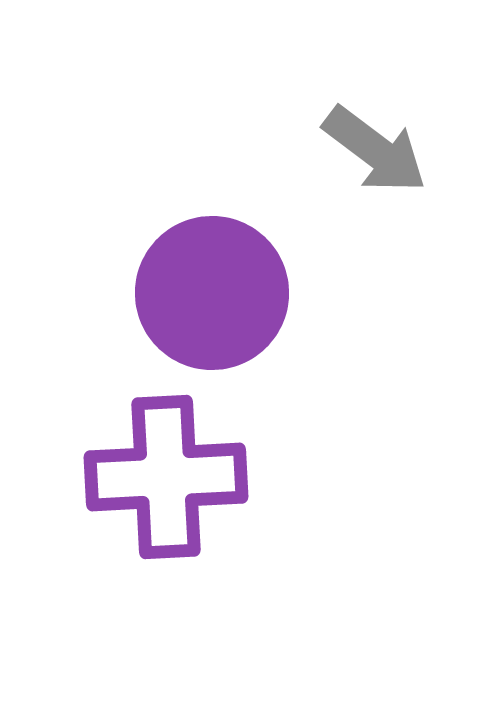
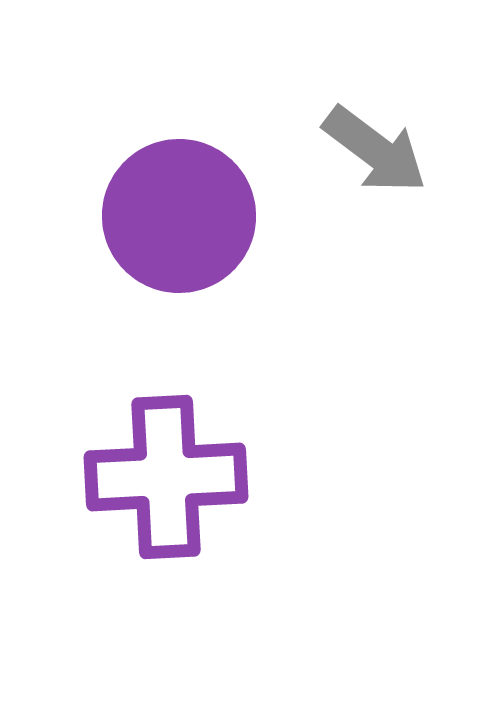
purple circle: moved 33 px left, 77 px up
